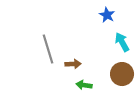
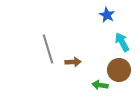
brown arrow: moved 2 px up
brown circle: moved 3 px left, 4 px up
green arrow: moved 16 px right
